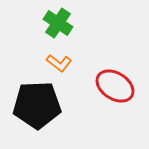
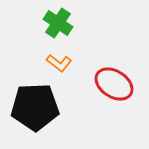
red ellipse: moved 1 px left, 2 px up
black pentagon: moved 2 px left, 2 px down
